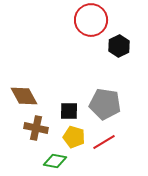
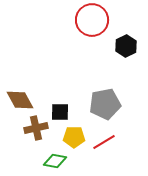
red circle: moved 1 px right
black hexagon: moved 7 px right
brown diamond: moved 4 px left, 4 px down
gray pentagon: rotated 20 degrees counterclockwise
black square: moved 9 px left, 1 px down
brown cross: rotated 25 degrees counterclockwise
yellow pentagon: rotated 15 degrees counterclockwise
